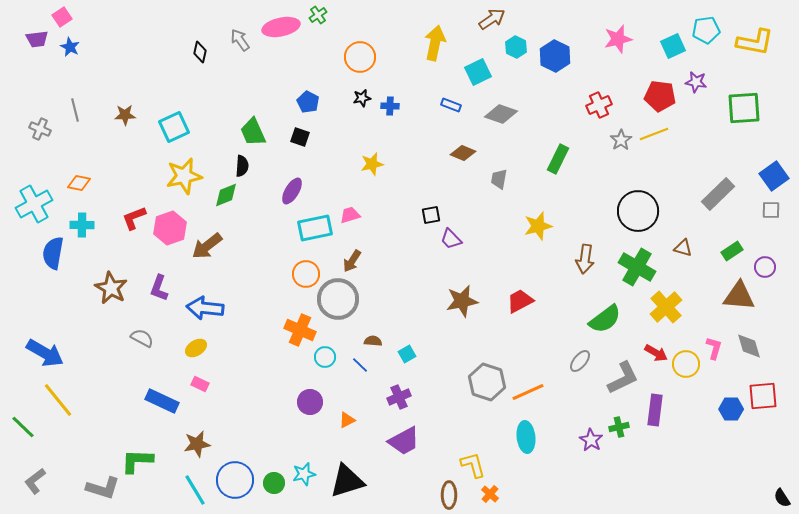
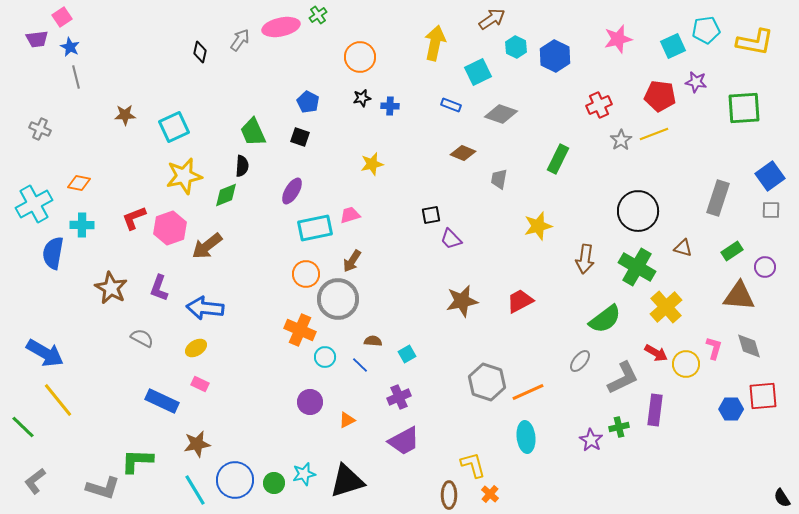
gray arrow at (240, 40): rotated 70 degrees clockwise
gray line at (75, 110): moved 1 px right, 33 px up
blue square at (774, 176): moved 4 px left
gray rectangle at (718, 194): moved 4 px down; rotated 28 degrees counterclockwise
